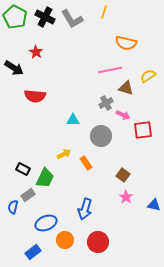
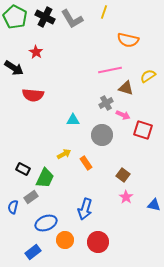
orange semicircle: moved 2 px right, 3 px up
red semicircle: moved 2 px left, 1 px up
red square: rotated 24 degrees clockwise
gray circle: moved 1 px right, 1 px up
gray rectangle: moved 3 px right, 2 px down
